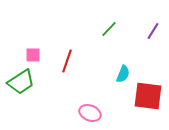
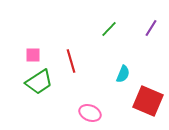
purple line: moved 2 px left, 3 px up
red line: moved 4 px right; rotated 35 degrees counterclockwise
green trapezoid: moved 18 px right
red square: moved 5 px down; rotated 16 degrees clockwise
